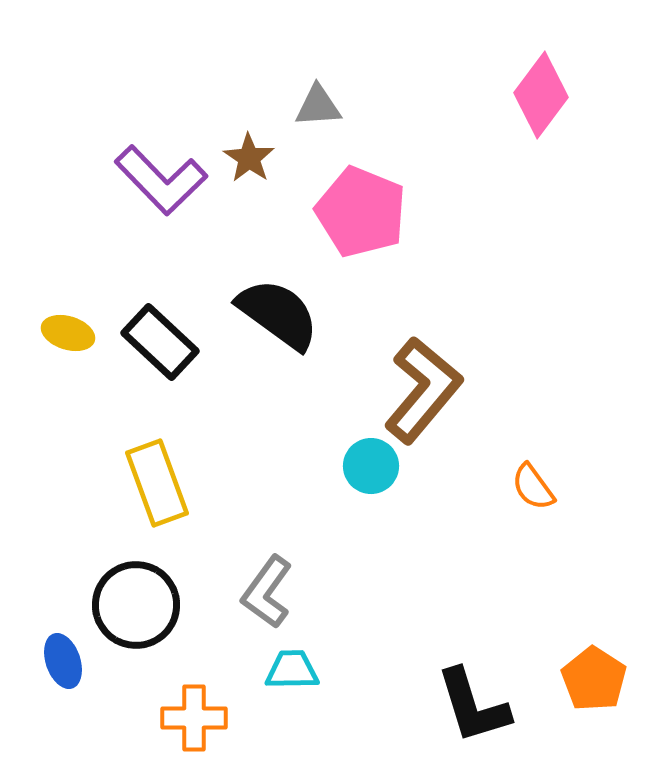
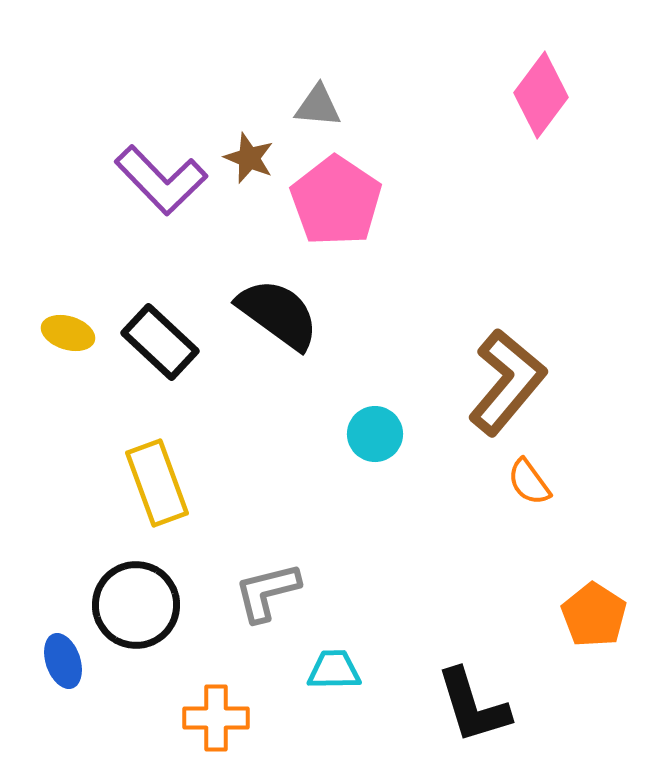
gray triangle: rotated 9 degrees clockwise
brown star: rotated 12 degrees counterclockwise
pink pentagon: moved 25 px left, 11 px up; rotated 12 degrees clockwise
brown L-shape: moved 84 px right, 8 px up
cyan circle: moved 4 px right, 32 px up
orange semicircle: moved 4 px left, 5 px up
gray L-shape: rotated 40 degrees clockwise
cyan trapezoid: moved 42 px right
orange pentagon: moved 64 px up
orange cross: moved 22 px right
